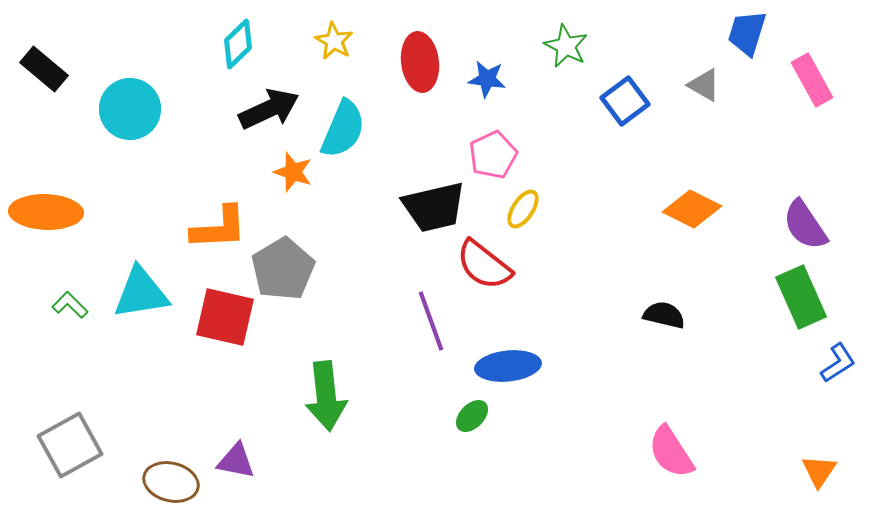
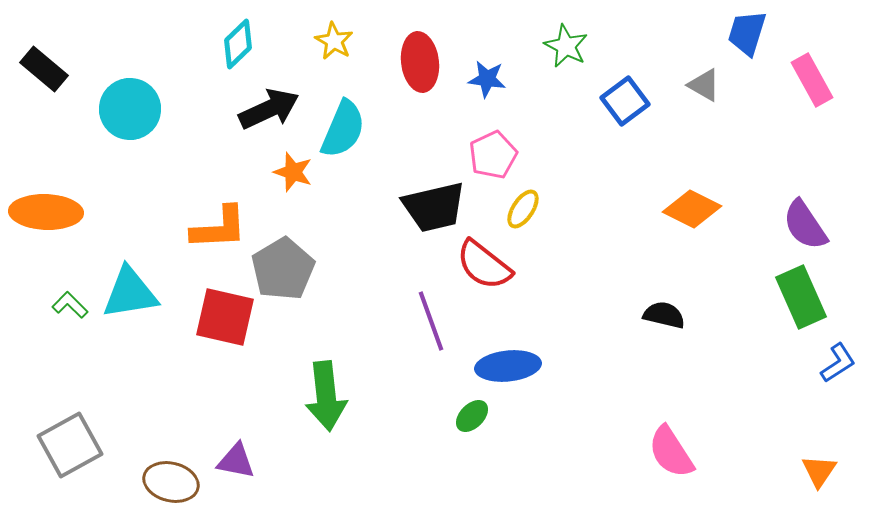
cyan triangle: moved 11 px left
